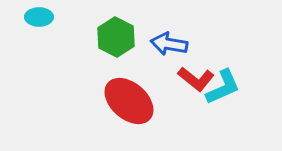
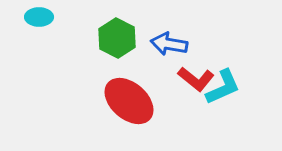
green hexagon: moved 1 px right, 1 px down
